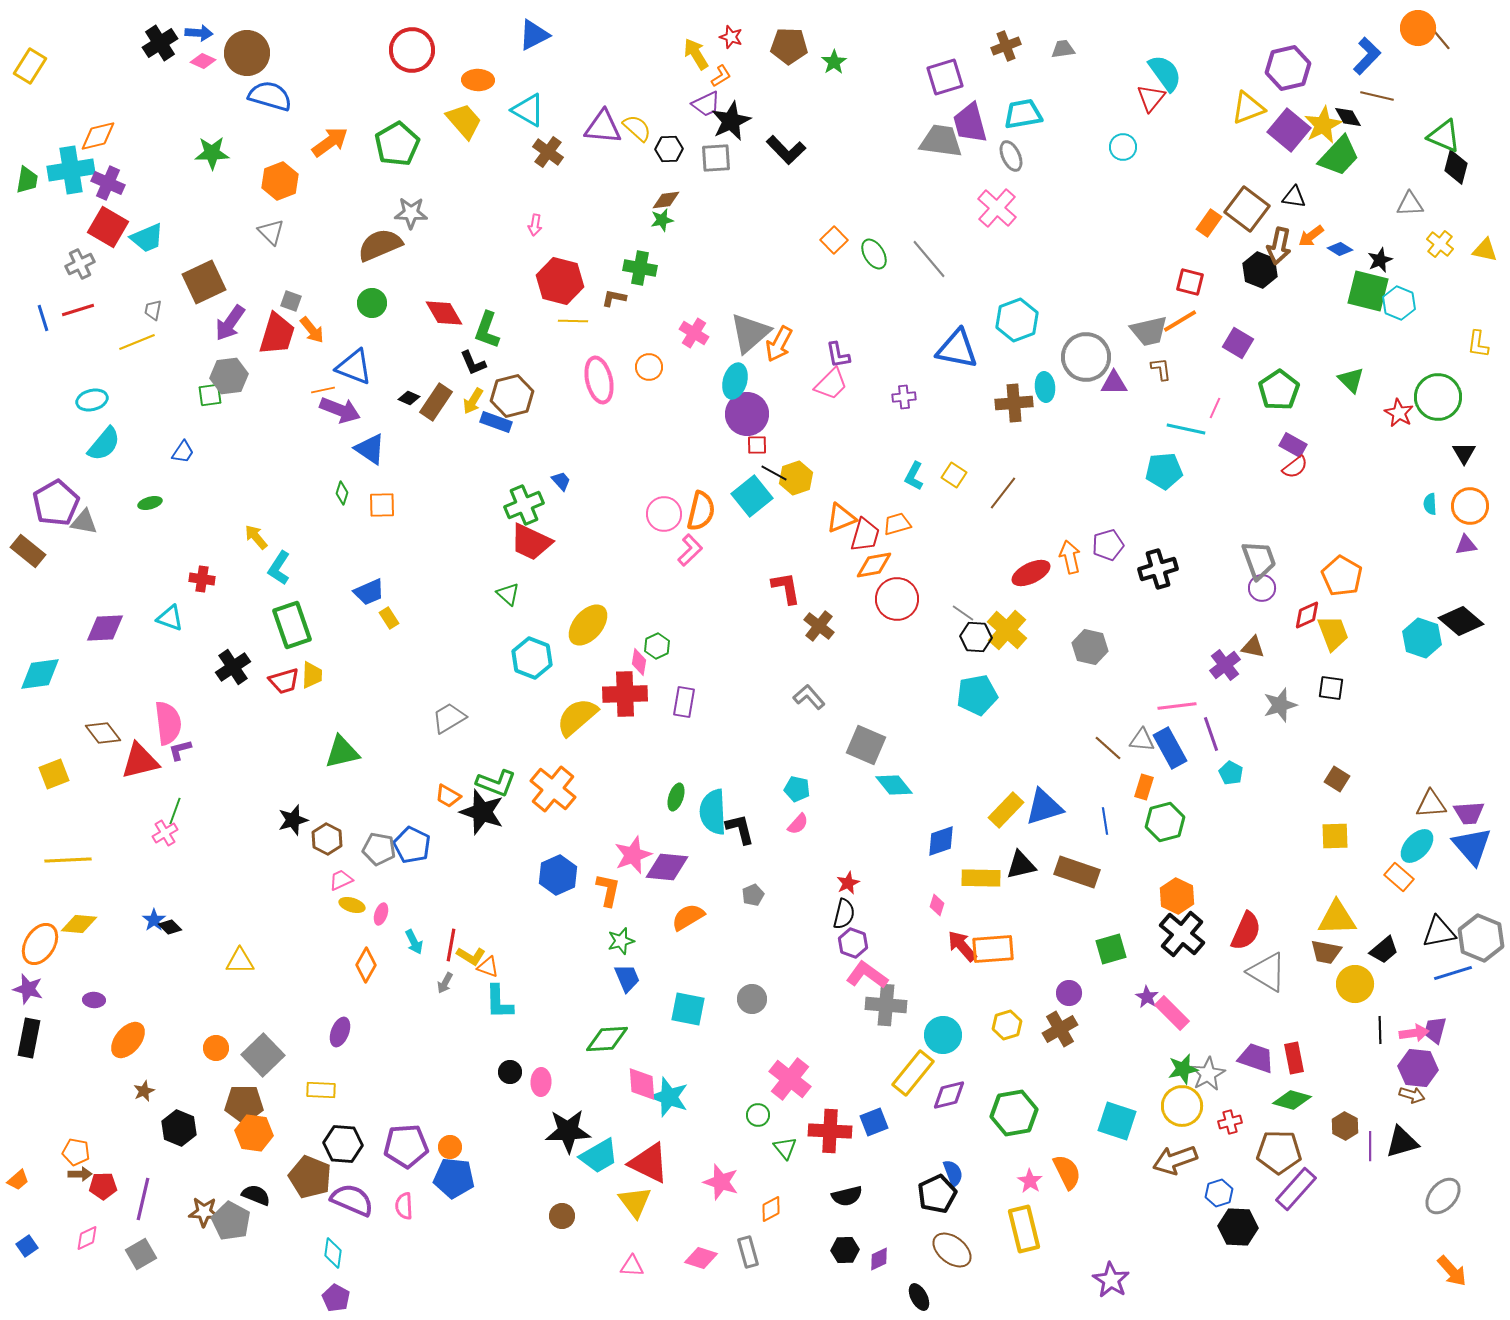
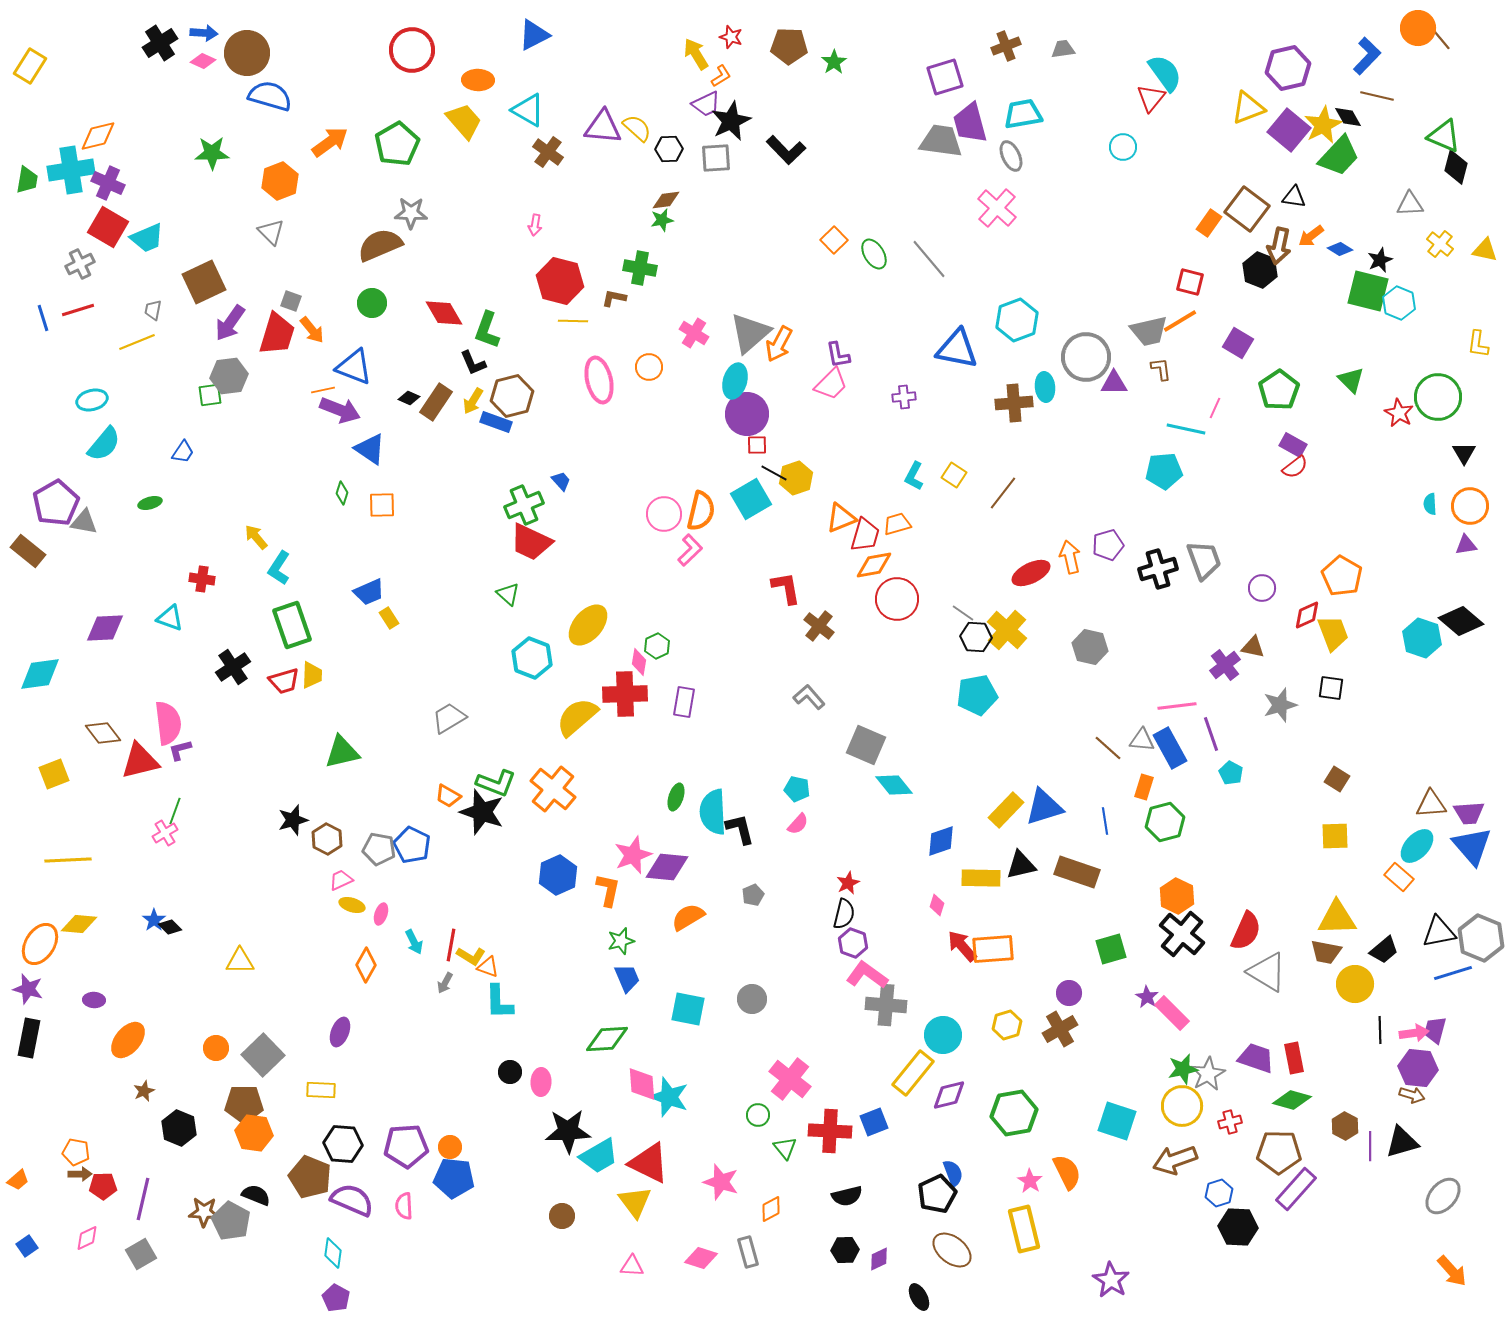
blue arrow at (199, 33): moved 5 px right
cyan square at (752, 496): moved 1 px left, 3 px down; rotated 9 degrees clockwise
gray trapezoid at (1259, 560): moved 55 px left
